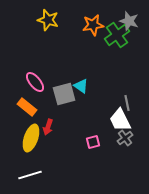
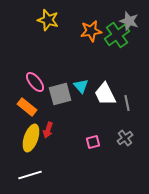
orange star: moved 2 px left, 6 px down
cyan triangle: rotated 14 degrees clockwise
gray square: moved 4 px left
white trapezoid: moved 15 px left, 26 px up
red arrow: moved 3 px down
